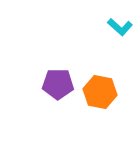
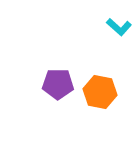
cyan L-shape: moved 1 px left
